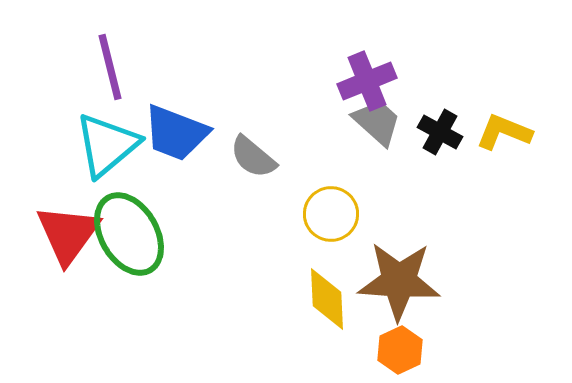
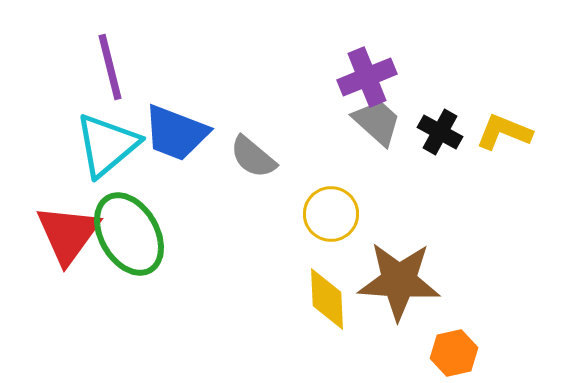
purple cross: moved 4 px up
orange hexagon: moved 54 px right, 3 px down; rotated 12 degrees clockwise
